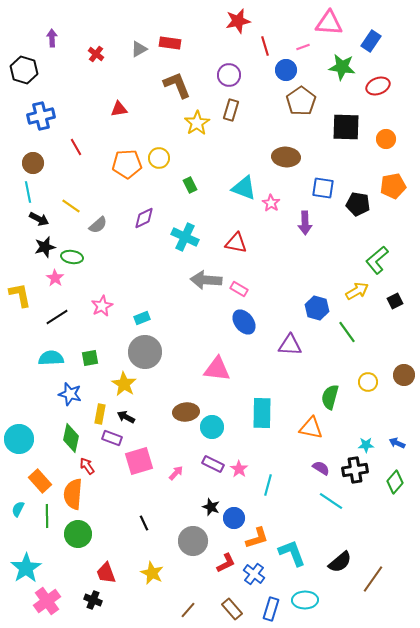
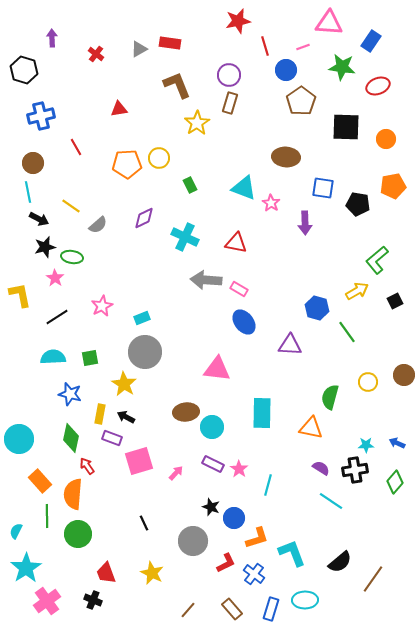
brown rectangle at (231, 110): moved 1 px left, 7 px up
cyan semicircle at (51, 358): moved 2 px right, 1 px up
cyan semicircle at (18, 509): moved 2 px left, 22 px down
